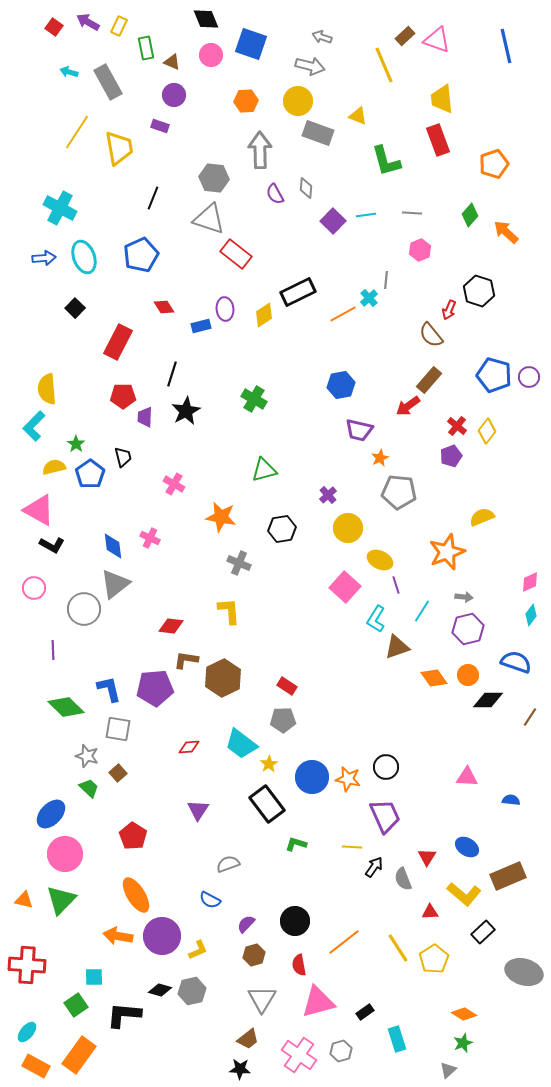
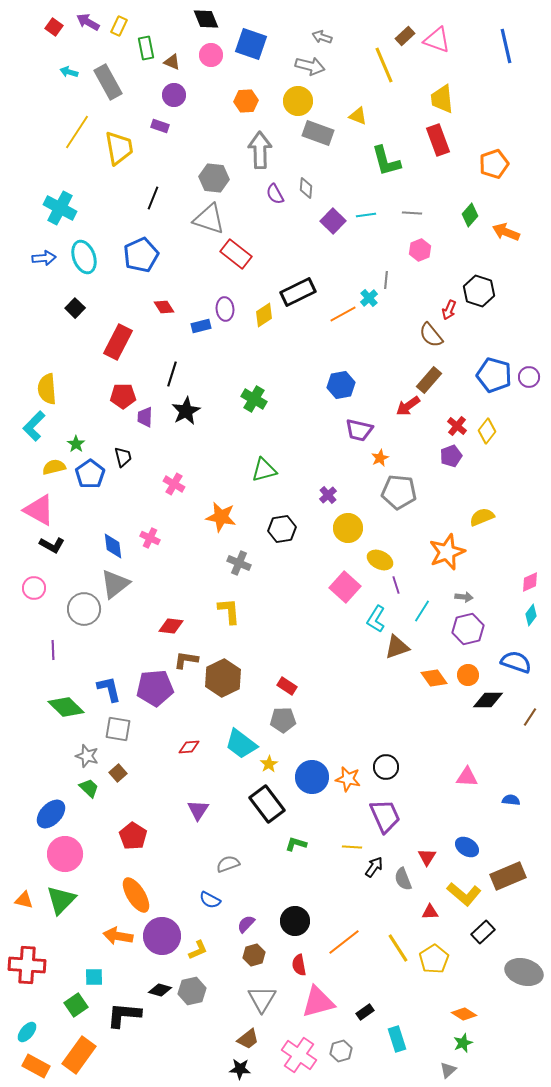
orange arrow at (506, 232): rotated 20 degrees counterclockwise
